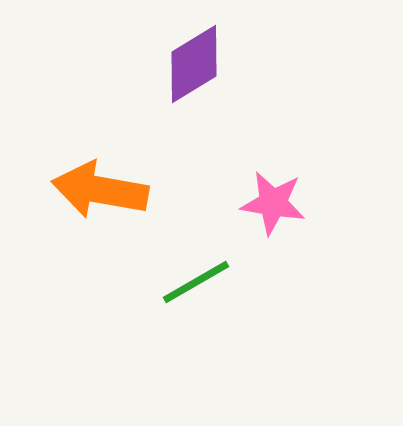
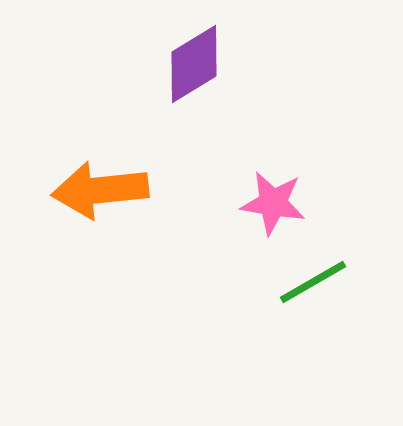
orange arrow: rotated 16 degrees counterclockwise
green line: moved 117 px right
